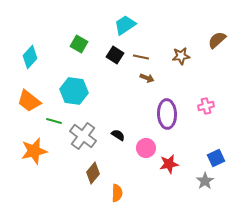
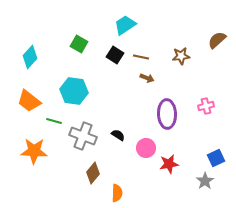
gray cross: rotated 16 degrees counterclockwise
orange star: rotated 16 degrees clockwise
